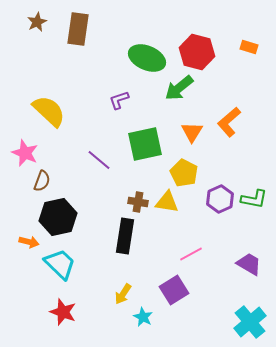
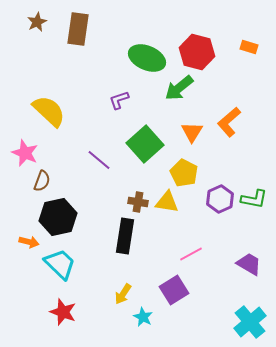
green square: rotated 30 degrees counterclockwise
